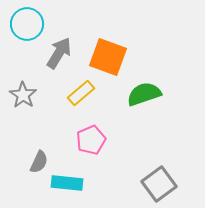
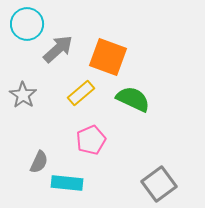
gray arrow: moved 1 px left, 4 px up; rotated 16 degrees clockwise
green semicircle: moved 11 px left, 5 px down; rotated 44 degrees clockwise
